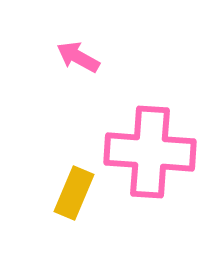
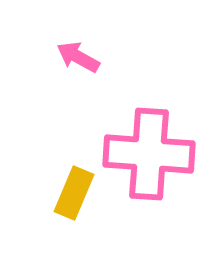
pink cross: moved 1 px left, 2 px down
